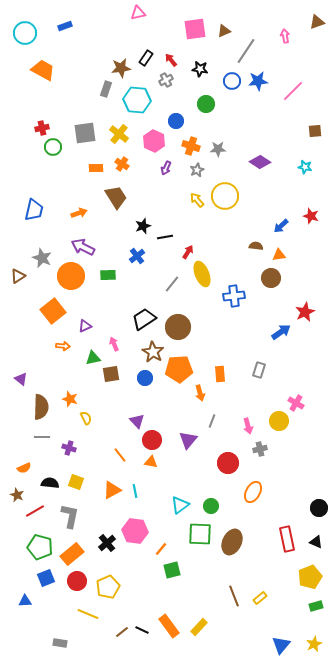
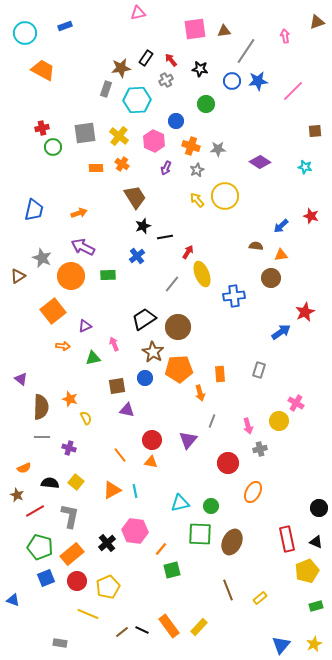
brown triangle at (224, 31): rotated 16 degrees clockwise
cyan hexagon at (137, 100): rotated 8 degrees counterclockwise
yellow cross at (119, 134): moved 2 px down
brown trapezoid at (116, 197): moved 19 px right
orange triangle at (279, 255): moved 2 px right
brown square at (111, 374): moved 6 px right, 12 px down
purple triangle at (137, 421): moved 10 px left, 11 px up; rotated 35 degrees counterclockwise
yellow square at (76, 482): rotated 21 degrees clockwise
cyan triangle at (180, 505): moved 2 px up; rotated 24 degrees clockwise
yellow pentagon at (310, 577): moved 3 px left, 6 px up
brown line at (234, 596): moved 6 px left, 6 px up
blue triangle at (25, 601): moved 12 px left, 1 px up; rotated 24 degrees clockwise
